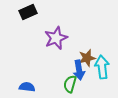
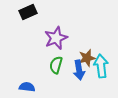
cyan arrow: moved 1 px left, 1 px up
green semicircle: moved 14 px left, 19 px up
